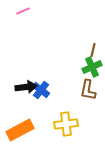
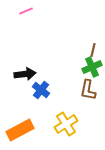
pink line: moved 3 px right
black arrow: moved 1 px left, 13 px up
yellow cross: rotated 25 degrees counterclockwise
